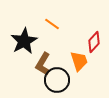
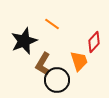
black star: rotated 8 degrees clockwise
